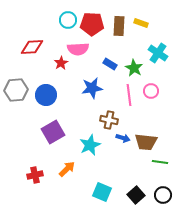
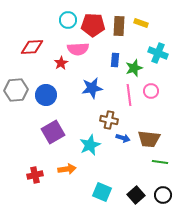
red pentagon: moved 1 px right, 1 px down
cyan cross: rotated 12 degrees counterclockwise
blue rectangle: moved 5 px right, 4 px up; rotated 64 degrees clockwise
green star: rotated 24 degrees clockwise
brown trapezoid: moved 3 px right, 3 px up
orange arrow: rotated 36 degrees clockwise
